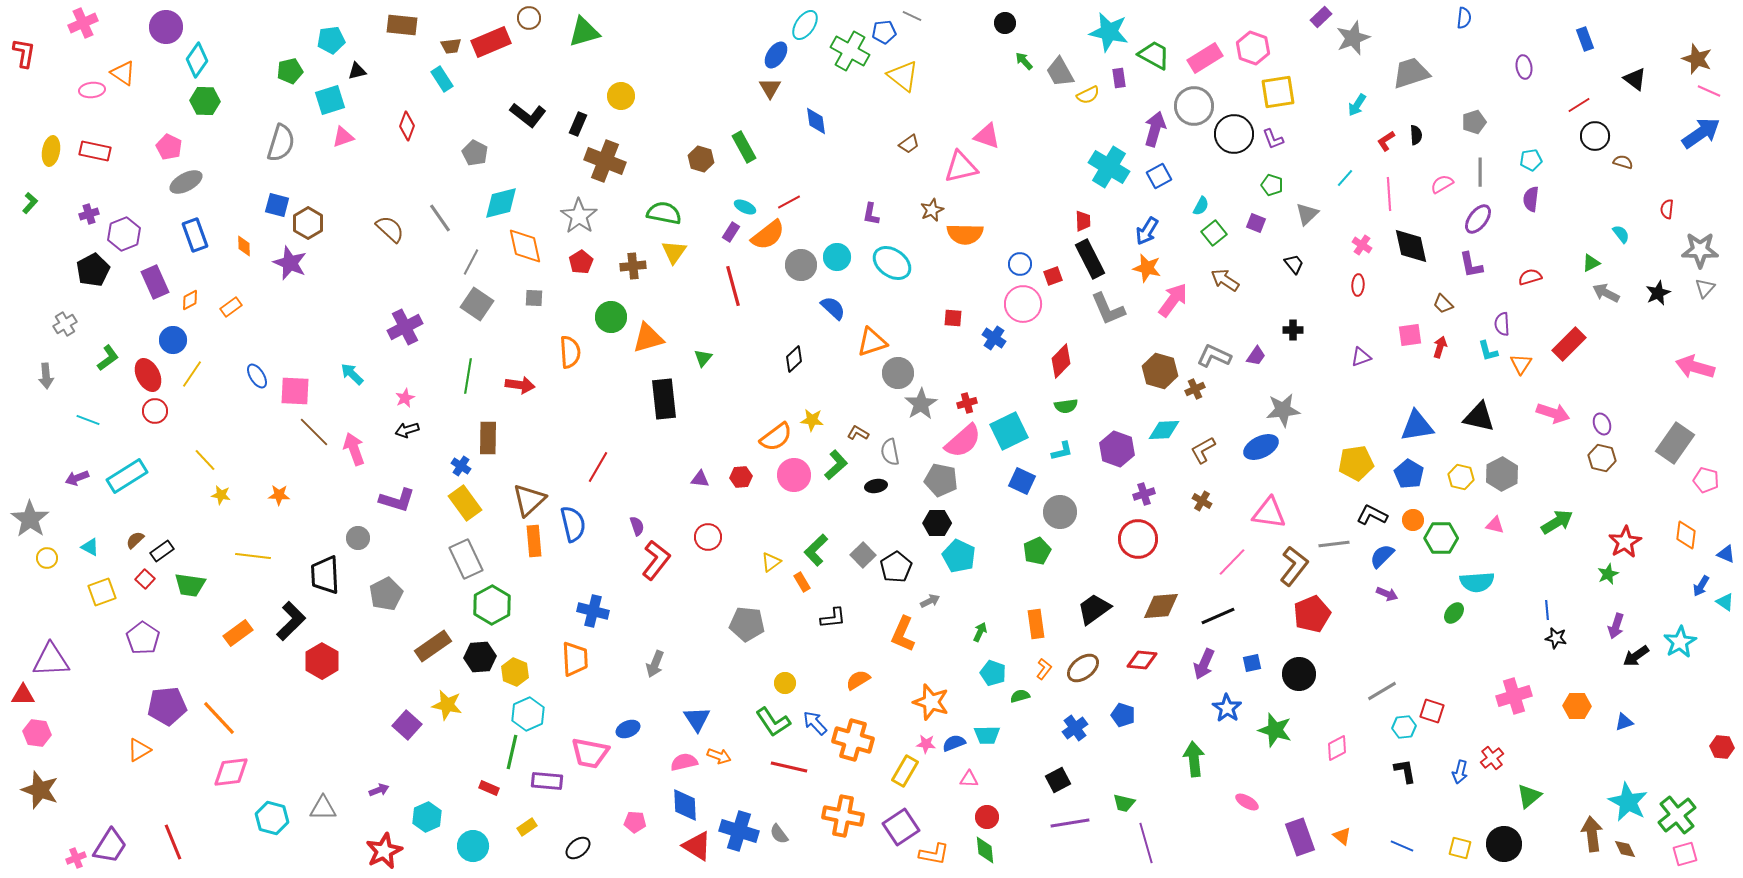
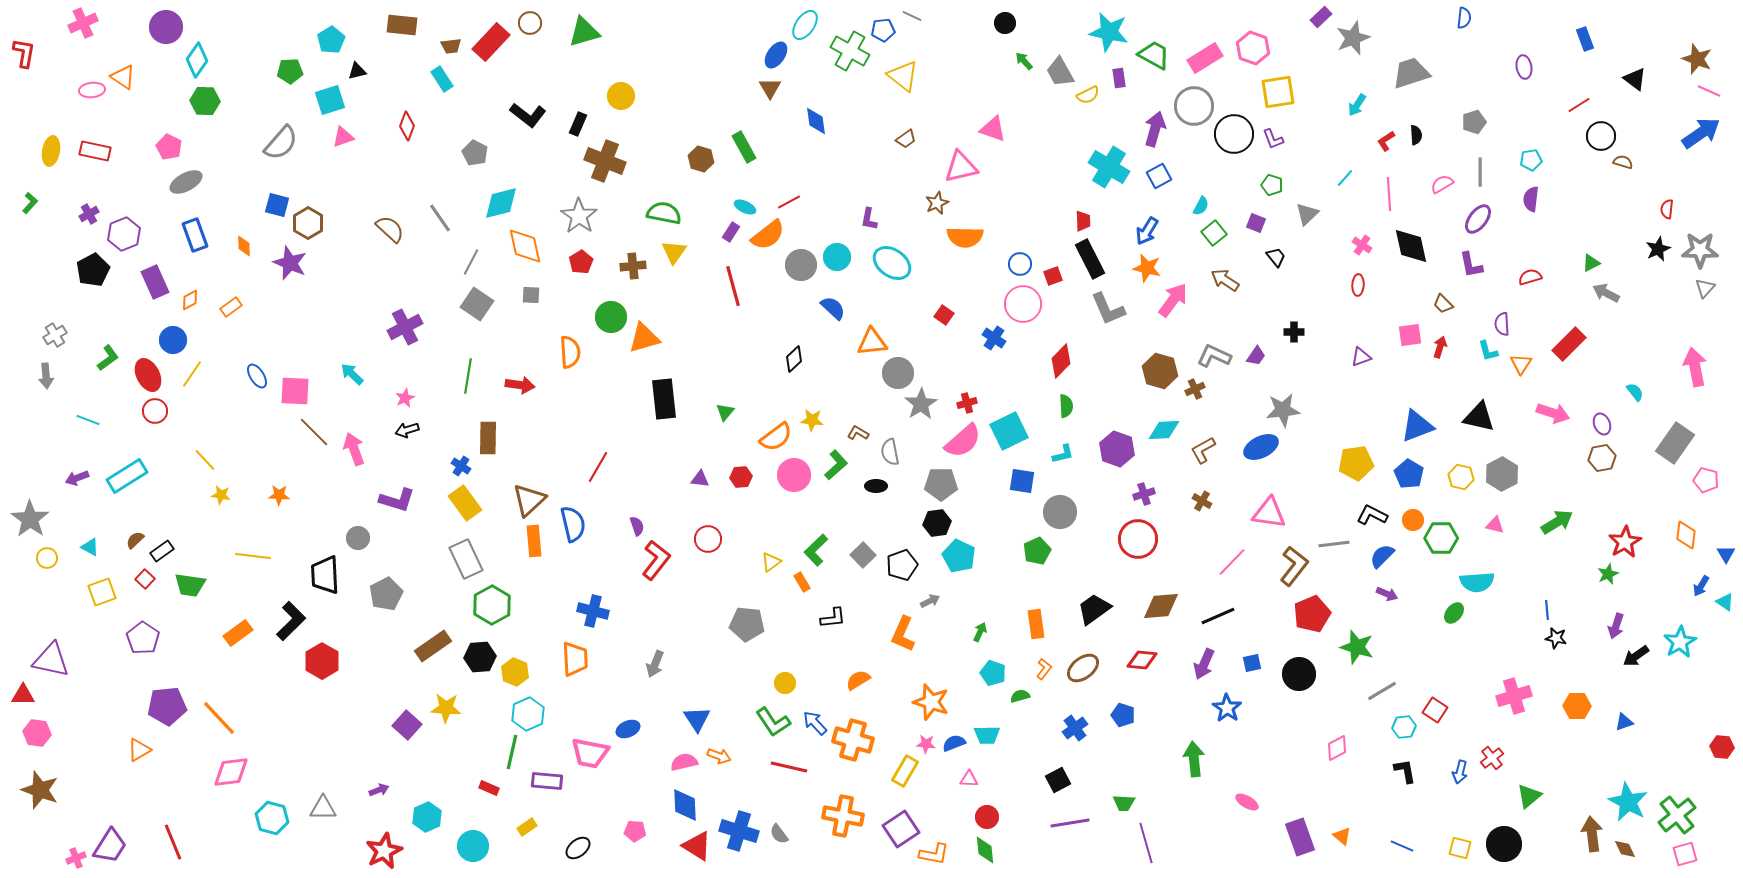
brown circle at (529, 18): moved 1 px right, 5 px down
blue pentagon at (884, 32): moved 1 px left, 2 px up
cyan pentagon at (331, 40): rotated 24 degrees counterclockwise
red rectangle at (491, 42): rotated 24 degrees counterclockwise
green pentagon at (290, 71): rotated 10 degrees clockwise
orange triangle at (123, 73): moved 4 px down
pink triangle at (987, 136): moved 6 px right, 7 px up
black circle at (1595, 136): moved 6 px right
gray semicircle at (281, 143): rotated 24 degrees clockwise
brown trapezoid at (909, 144): moved 3 px left, 5 px up
brown star at (932, 210): moved 5 px right, 7 px up
purple cross at (89, 214): rotated 12 degrees counterclockwise
purple L-shape at (871, 214): moved 2 px left, 5 px down
orange semicircle at (965, 234): moved 3 px down
cyan semicircle at (1621, 234): moved 14 px right, 158 px down
black trapezoid at (1294, 264): moved 18 px left, 7 px up
black star at (1658, 293): moved 44 px up
gray square at (534, 298): moved 3 px left, 3 px up
red square at (953, 318): moved 9 px left, 3 px up; rotated 30 degrees clockwise
gray cross at (65, 324): moved 10 px left, 11 px down
black cross at (1293, 330): moved 1 px right, 2 px down
orange triangle at (648, 338): moved 4 px left
orange triangle at (872, 342): rotated 12 degrees clockwise
green triangle at (703, 358): moved 22 px right, 54 px down
pink arrow at (1695, 367): rotated 63 degrees clockwise
green semicircle at (1066, 406): rotated 85 degrees counterclockwise
blue triangle at (1417, 426): rotated 12 degrees counterclockwise
cyan L-shape at (1062, 451): moved 1 px right, 3 px down
brown hexagon at (1602, 458): rotated 24 degrees counterclockwise
gray pentagon at (941, 480): moved 4 px down; rotated 12 degrees counterclockwise
blue square at (1022, 481): rotated 16 degrees counterclockwise
black ellipse at (876, 486): rotated 10 degrees clockwise
black hexagon at (937, 523): rotated 8 degrees counterclockwise
red circle at (708, 537): moved 2 px down
blue triangle at (1726, 554): rotated 36 degrees clockwise
black pentagon at (896, 567): moved 6 px right, 2 px up; rotated 12 degrees clockwise
purple triangle at (51, 660): rotated 15 degrees clockwise
yellow star at (447, 705): moved 1 px left, 3 px down; rotated 8 degrees counterclockwise
red square at (1432, 711): moved 3 px right, 1 px up; rotated 15 degrees clockwise
green star at (1275, 730): moved 82 px right, 83 px up
green trapezoid at (1124, 803): rotated 10 degrees counterclockwise
pink pentagon at (635, 822): moved 9 px down
purple square at (901, 827): moved 2 px down
